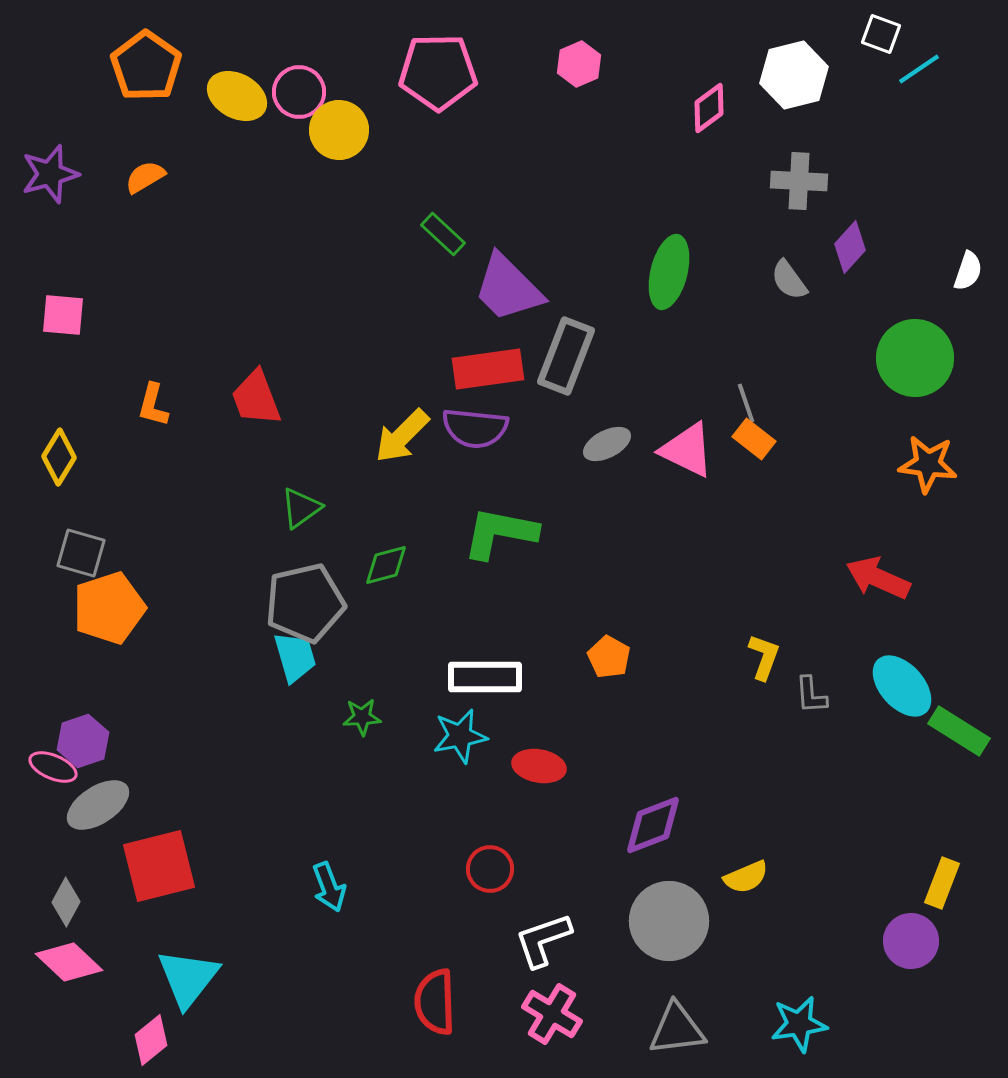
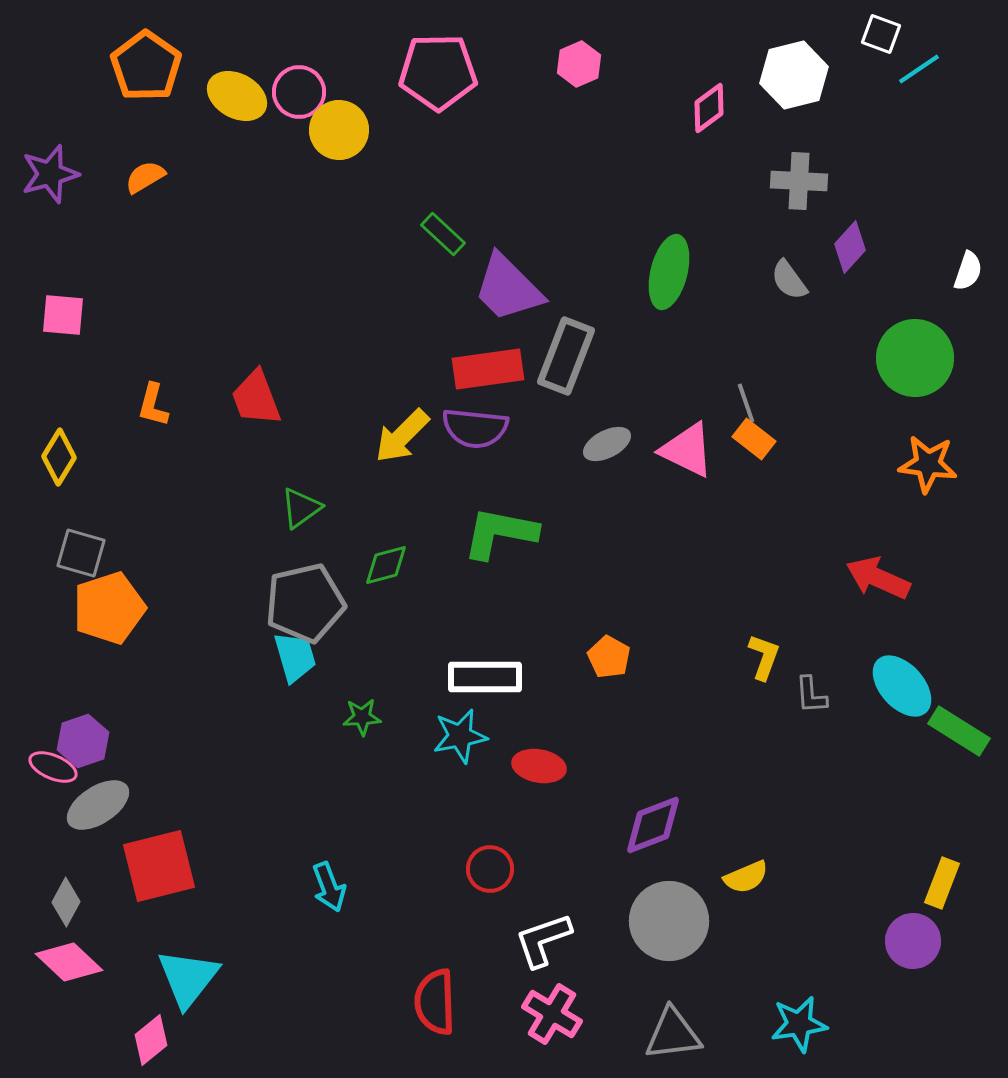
purple circle at (911, 941): moved 2 px right
gray triangle at (677, 1029): moved 4 px left, 5 px down
